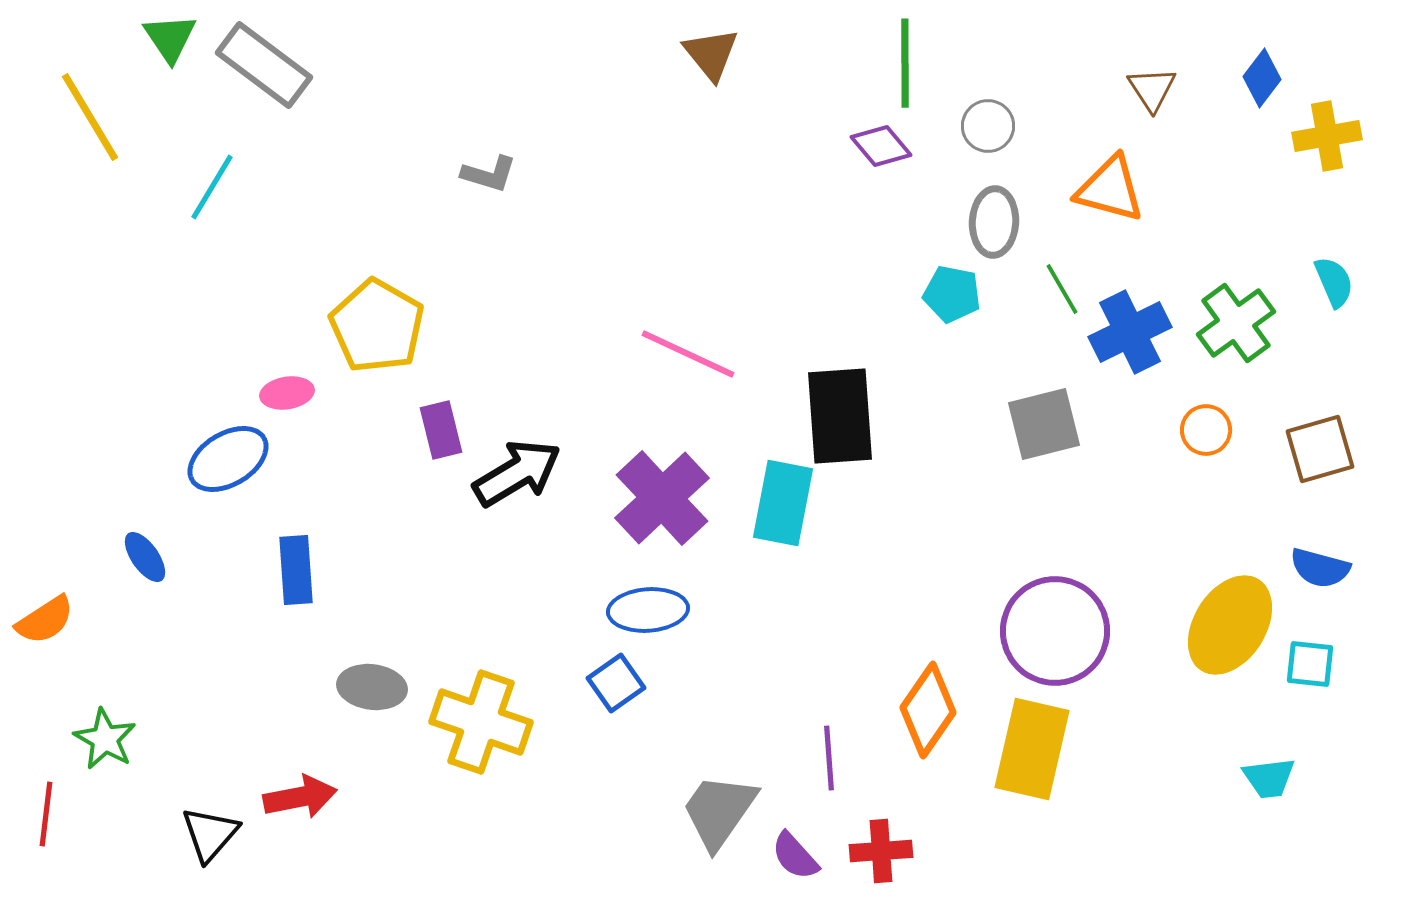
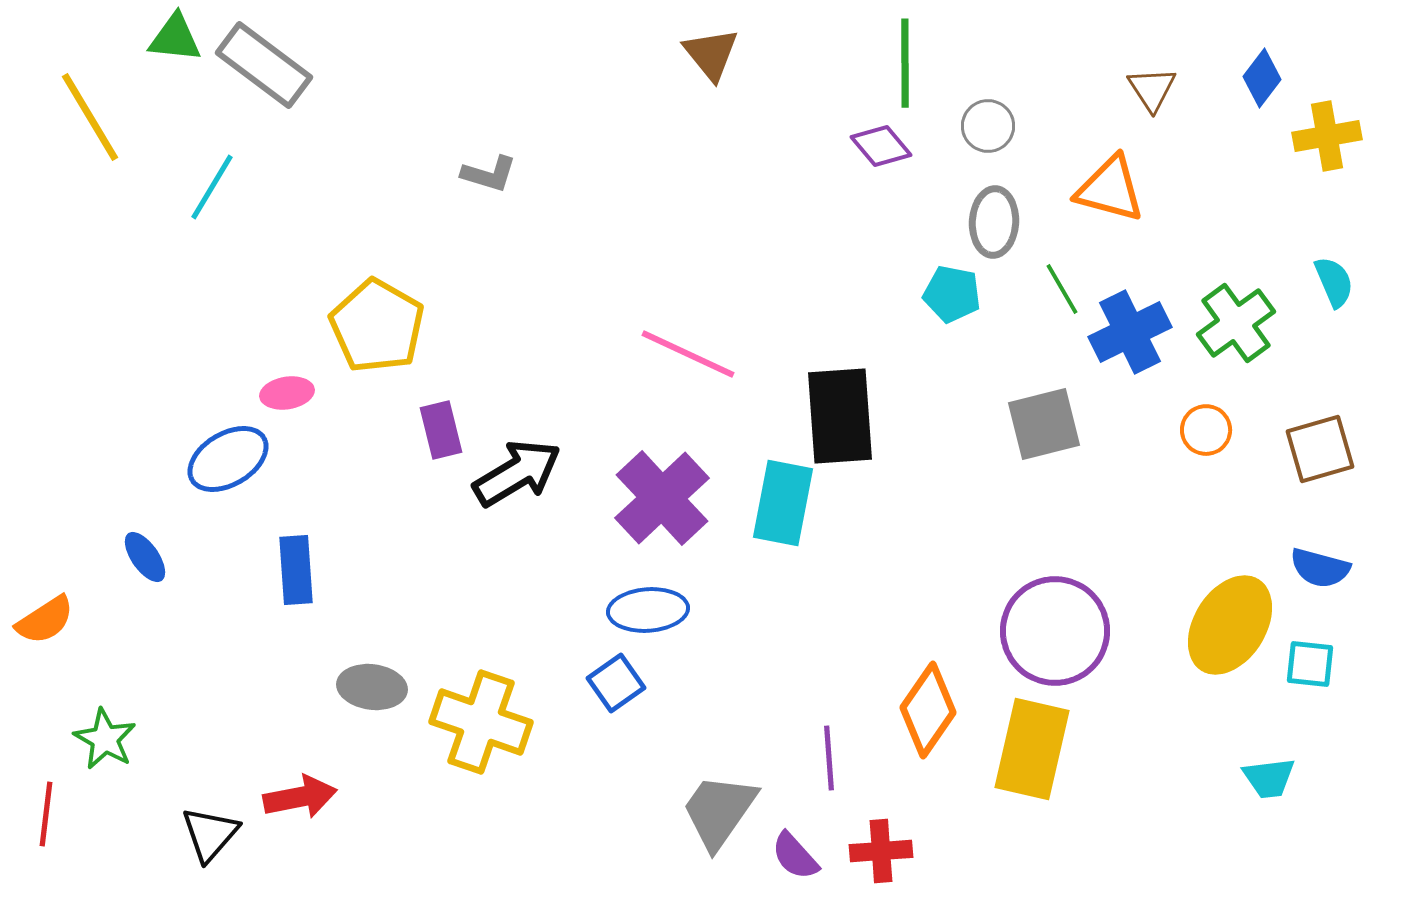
green triangle at (170, 38): moved 5 px right; rotated 50 degrees counterclockwise
